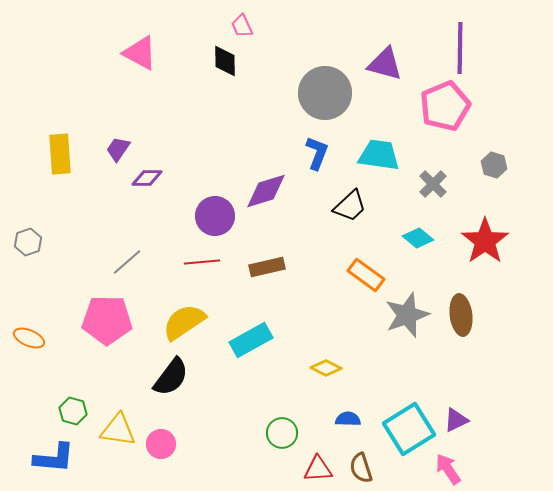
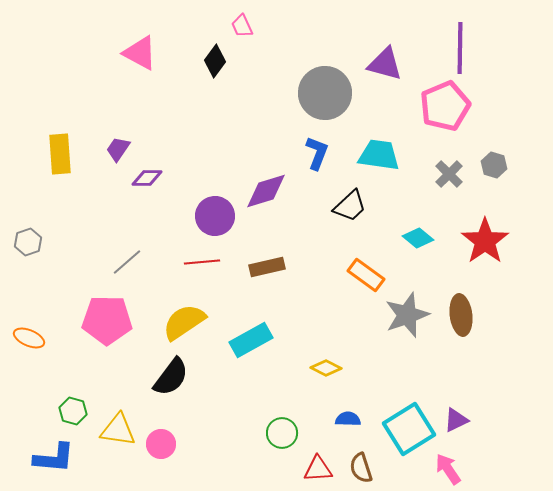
black diamond at (225, 61): moved 10 px left; rotated 36 degrees clockwise
gray cross at (433, 184): moved 16 px right, 10 px up
